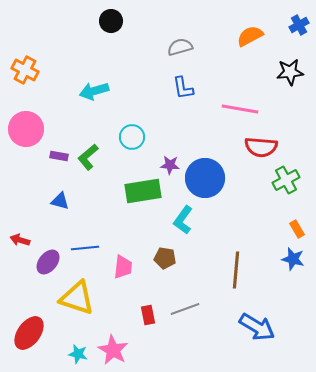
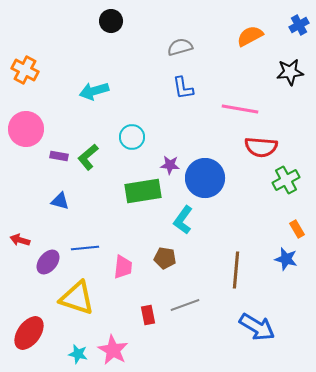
blue star: moved 7 px left
gray line: moved 4 px up
